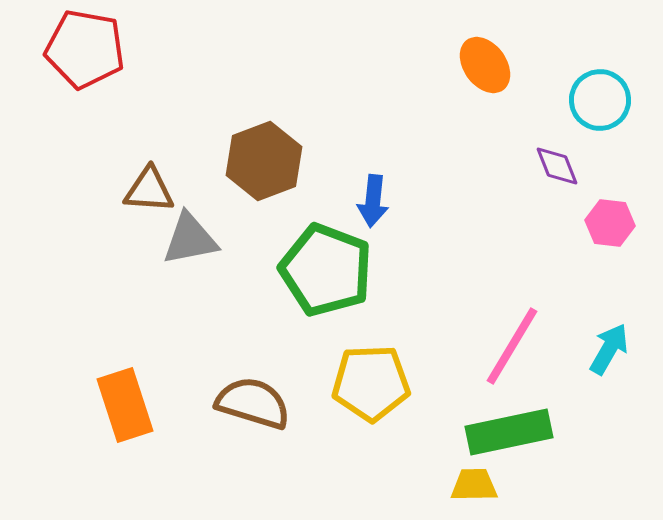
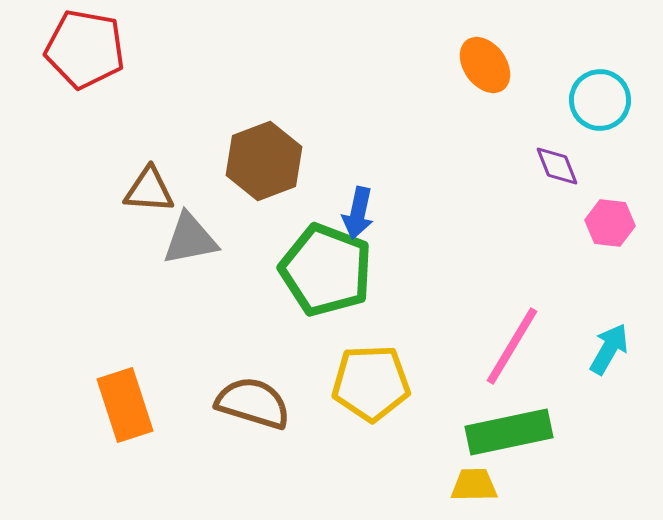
blue arrow: moved 15 px left, 12 px down; rotated 6 degrees clockwise
